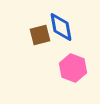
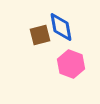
pink hexagon: moved 2 px left, 4 px up
